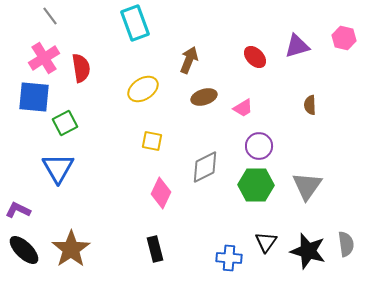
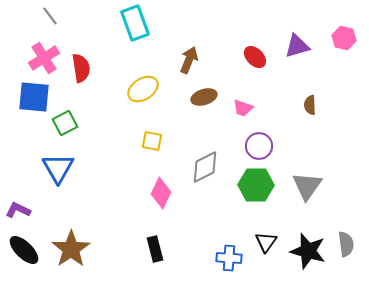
pink trapezoid: rotated 50 degrees clockwise
